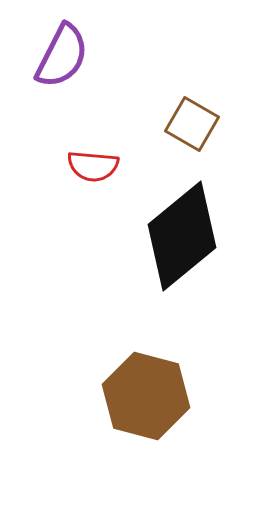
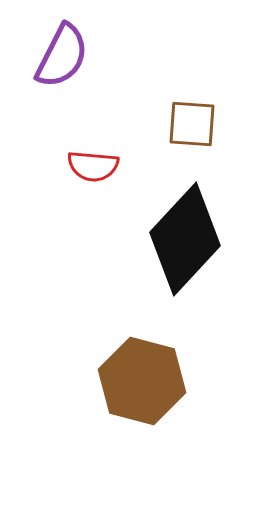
brown square: rotated 26 degrees counterclockwise
black diamond: moved 3 px right, 3 px down; rotated 8 degrees counterclockwise
brown hexagon: moved 4 px left, 15 px up
